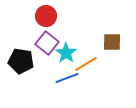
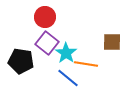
red circle: moved 1 px left, 1 px down
orange line: rotated 40 degrees clockwise
blue line: moved 1 px right; rotated 60 degrees clockwise
